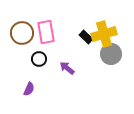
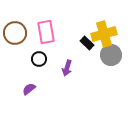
brown circle: moved 7 px left
black rectangle: moved 1 px right, 6 px down
gray circle: moved 1 px down
purple arrow: rotated 112 degrees counterclockwise
purple semicircle: rotated 152 degrees counterclockwise
